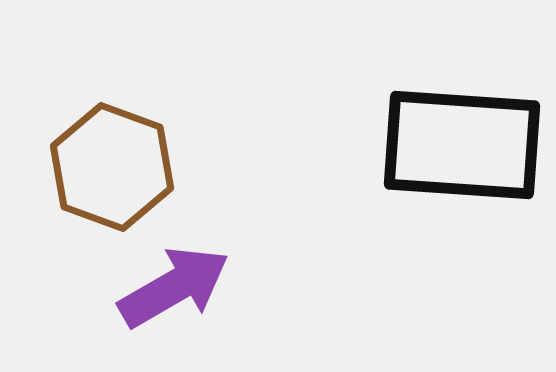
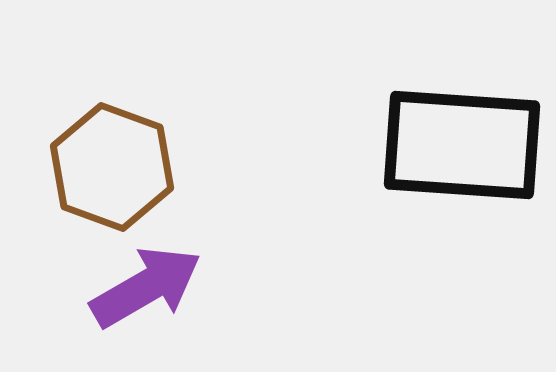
purple arrow: moved 28 px left
